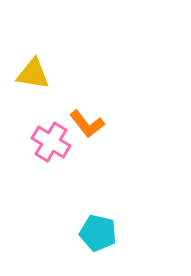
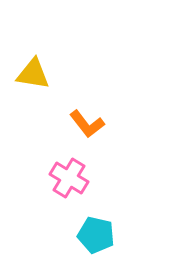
pink cross: moved 18 px right, 36 px down
cyan pentagon: moved 2 px left, 2 px down
